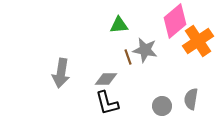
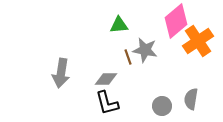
pink diamond: moved 1 px right
